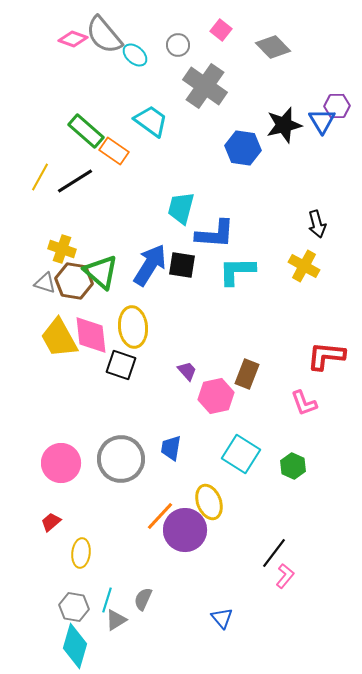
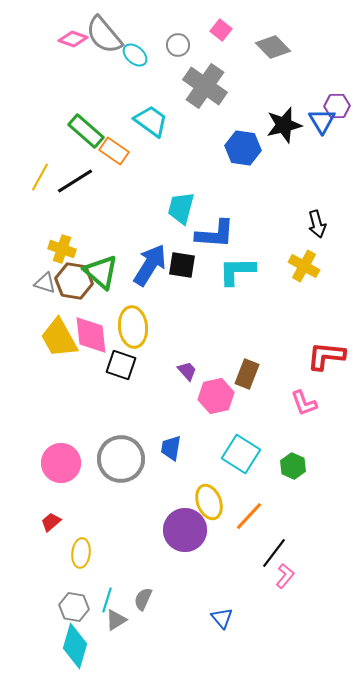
orange line at (160, 516): moved 89 px right
